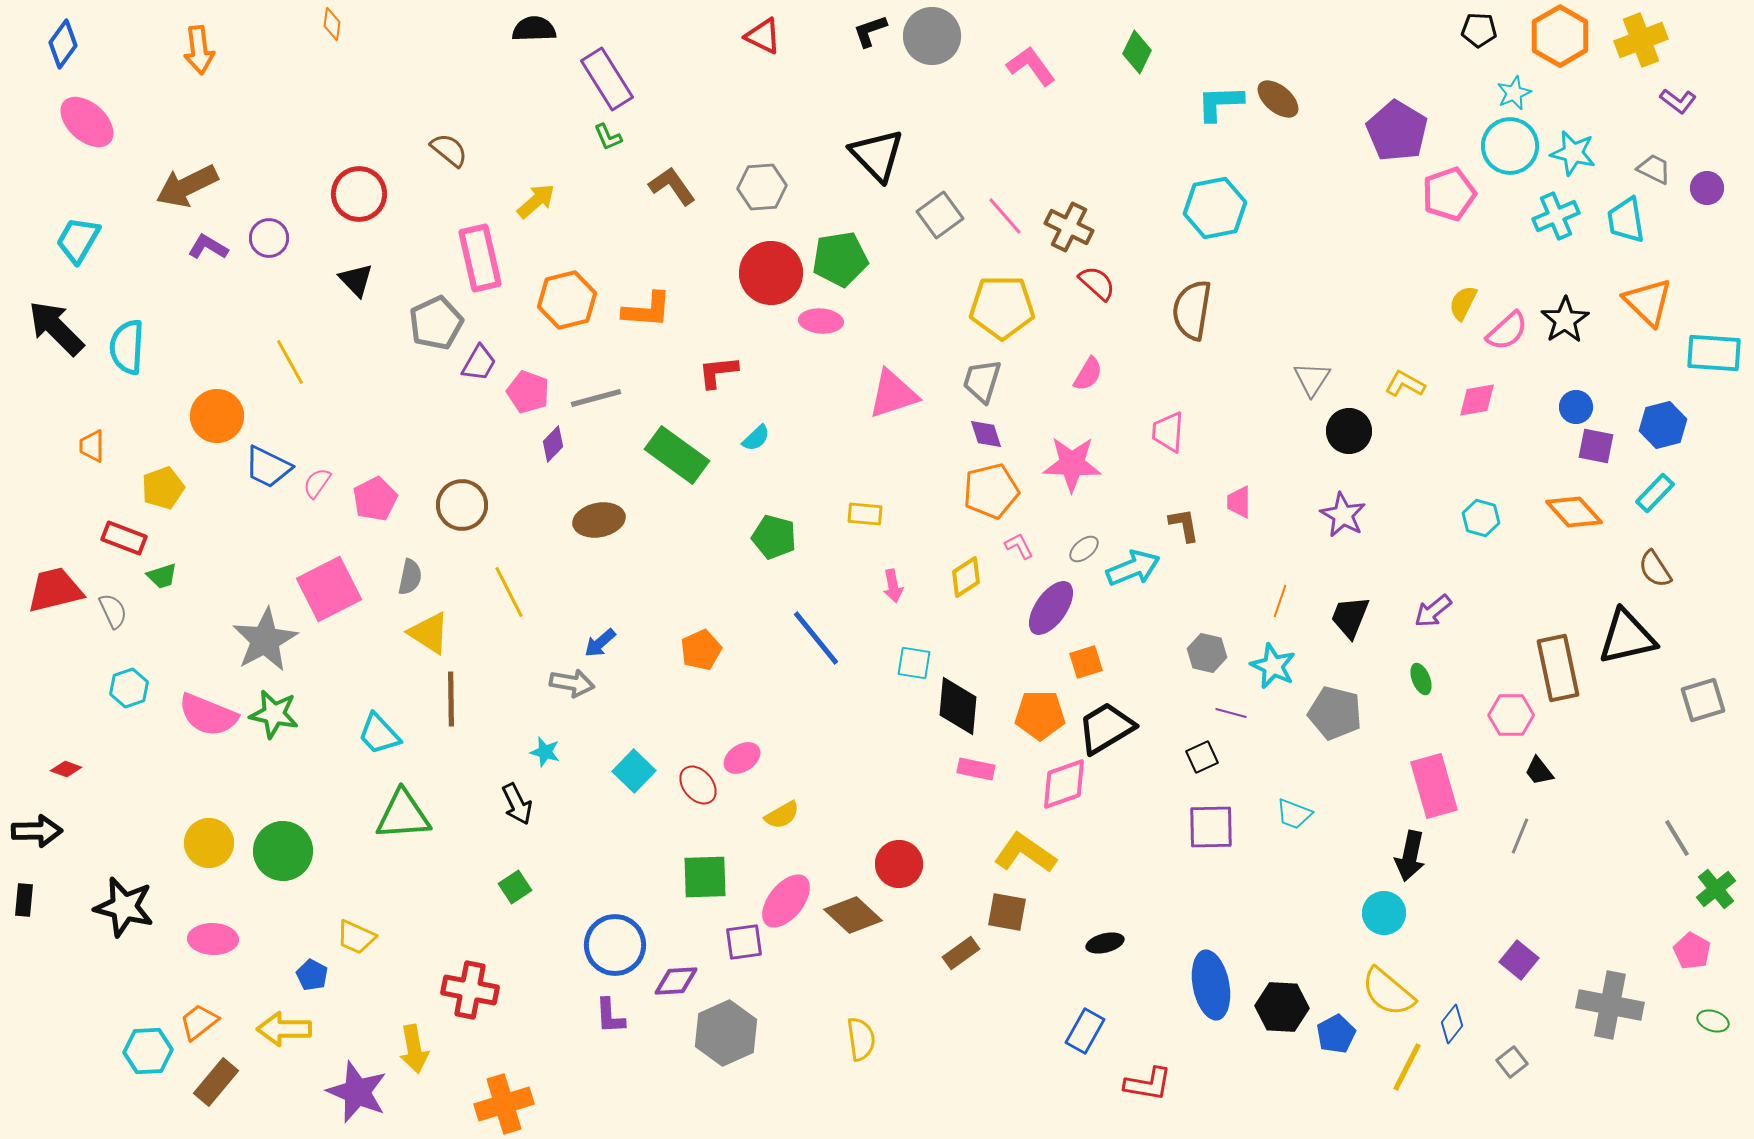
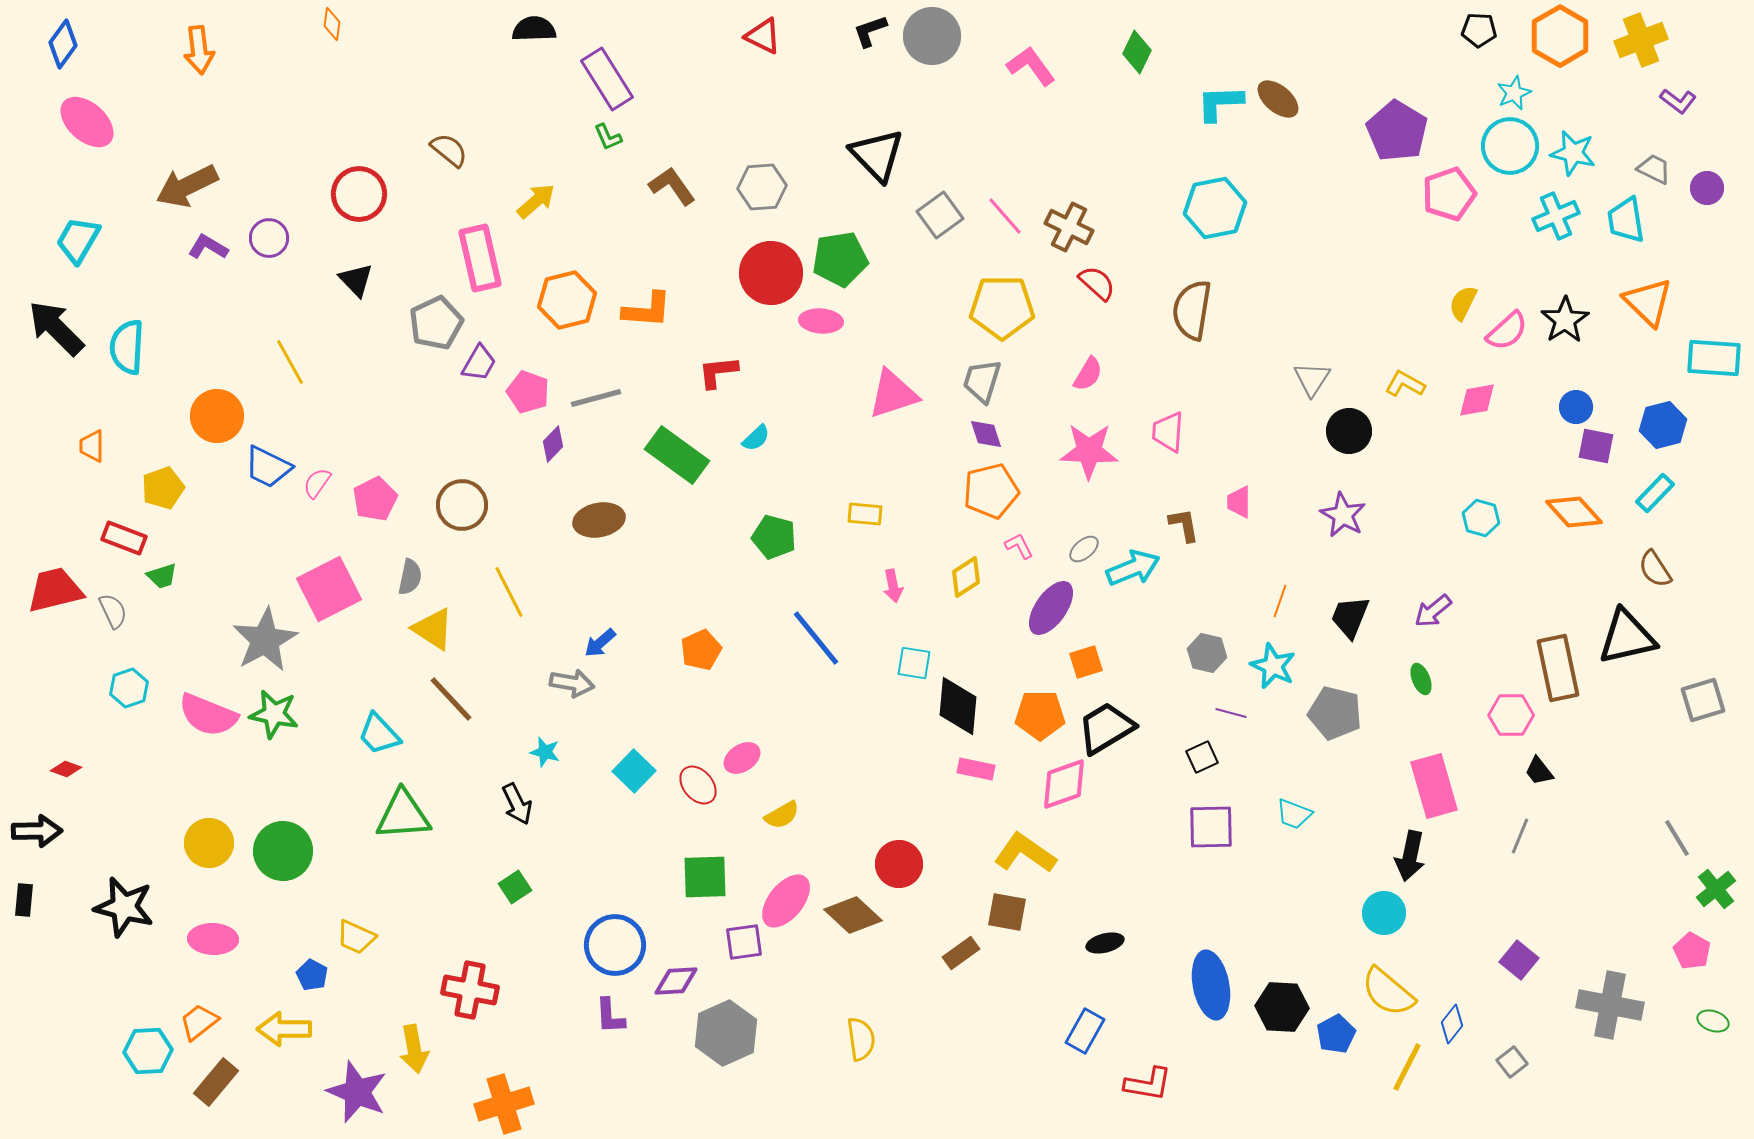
cyan rectangle at (1714, 353): moved 5 px down
pink star at (1072, 464): moved 17 px right, 13 px up
yellow triangle at (429, 633): moved 4 px right, 4 px up
brown line at (451, 699): rotated 42 degrees counterclockwise
